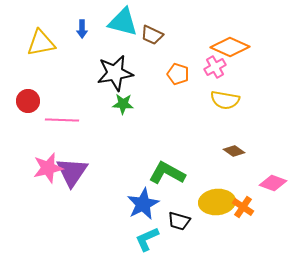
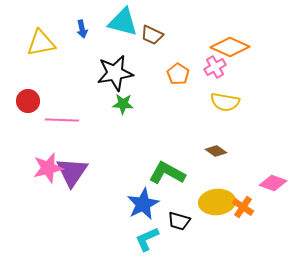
blue arrow: rotated 12 degrees counterclockwise
orange pentagon: rotated 15 degrees clockwise
yellow semicircle: moved 2 px down
brown diamond: moved 18 px left
